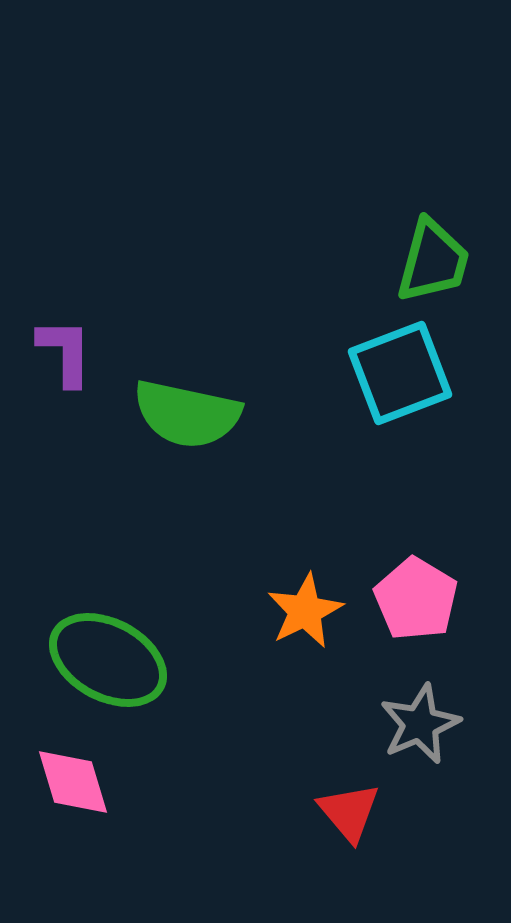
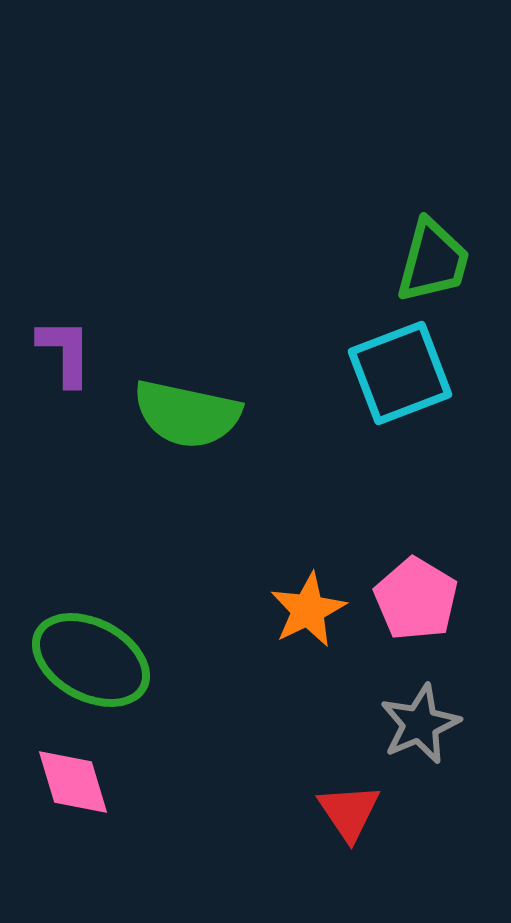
orange star: moved 3 px right, 1 px up
green ellipse: moved 17 px left
red triangle: rotated 6 degrees clockwise
